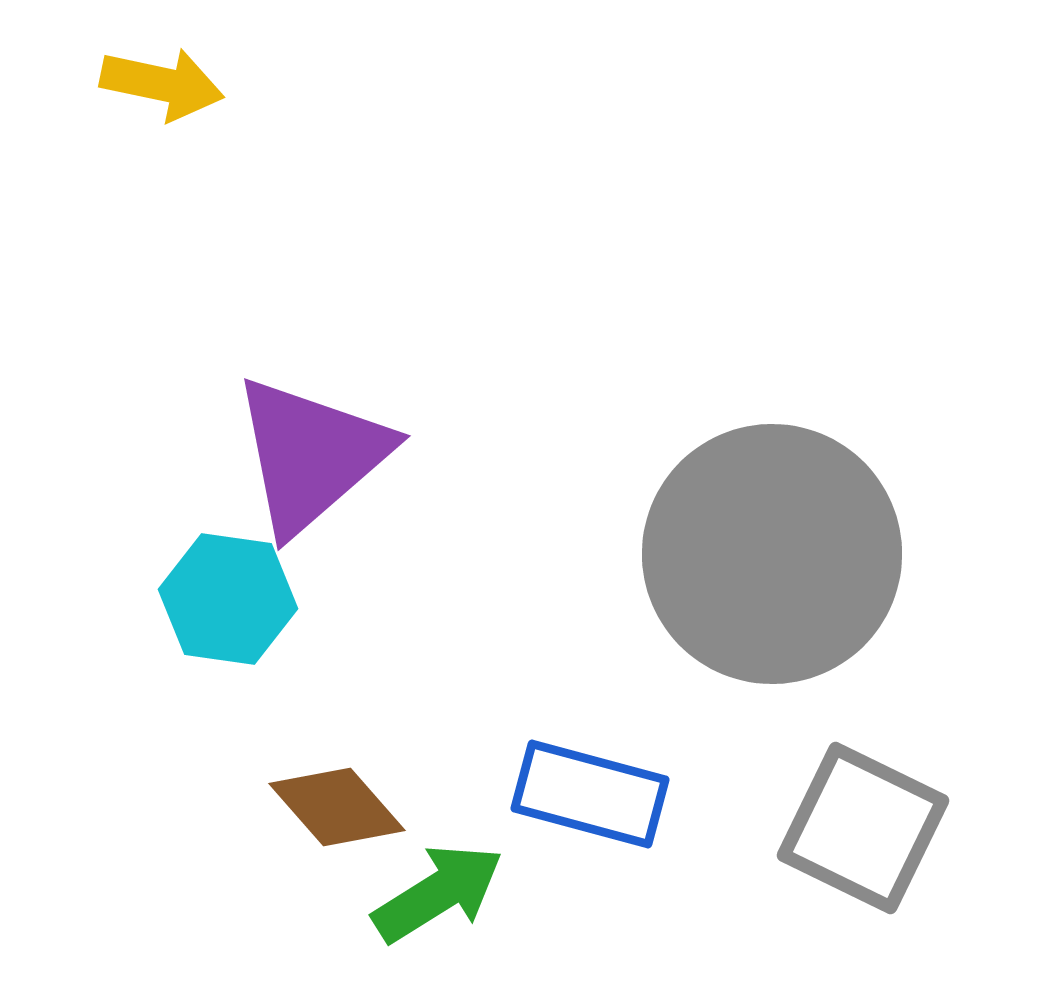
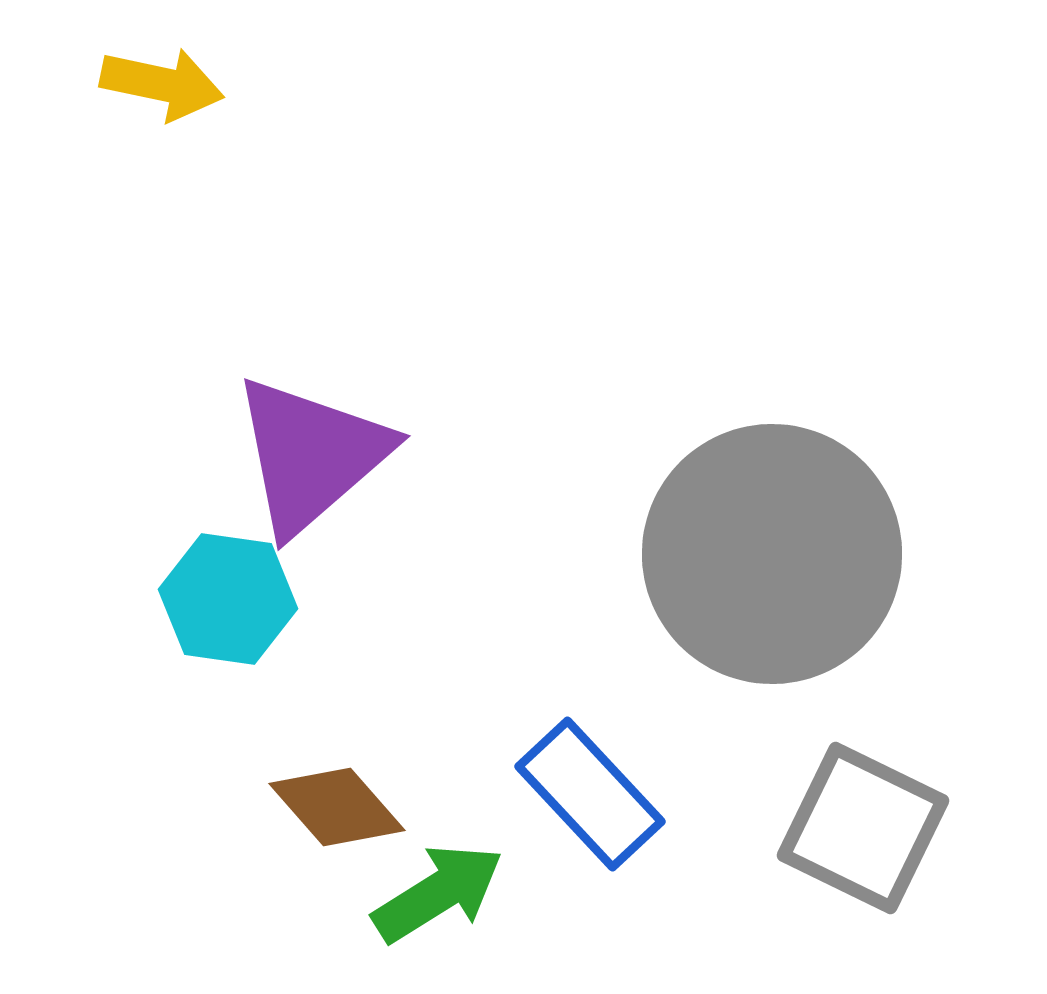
blue rectangle: rotated 32 degrees clockwise
